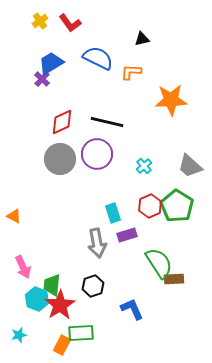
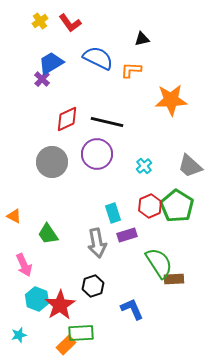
orange L-shape: moved 2 px up
red diamond: moved 5 px right, 3 px up
gray circle: moved 8 px left, 3 px down
pink arrow: moved 1 px right, 2 px up
green trapezoid: moved 4 px left, 51 px up; rotated 40 degrees counterclockwise
orange rectangle: moved 4 px right; rotated 18 degrees clockwise
